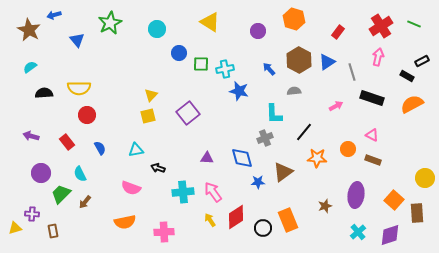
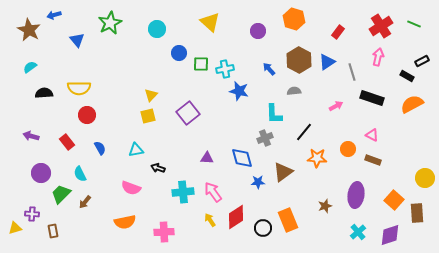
yellow triangle at (210, 22): rotated 10 degrees clockwise
